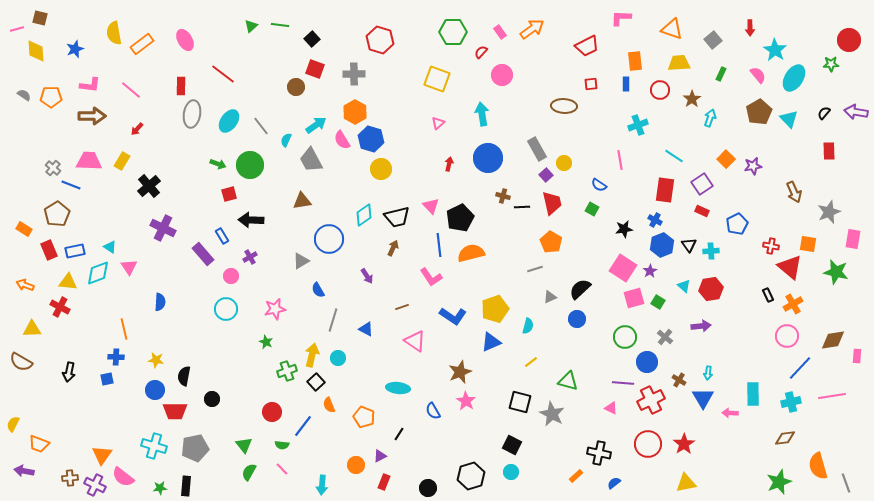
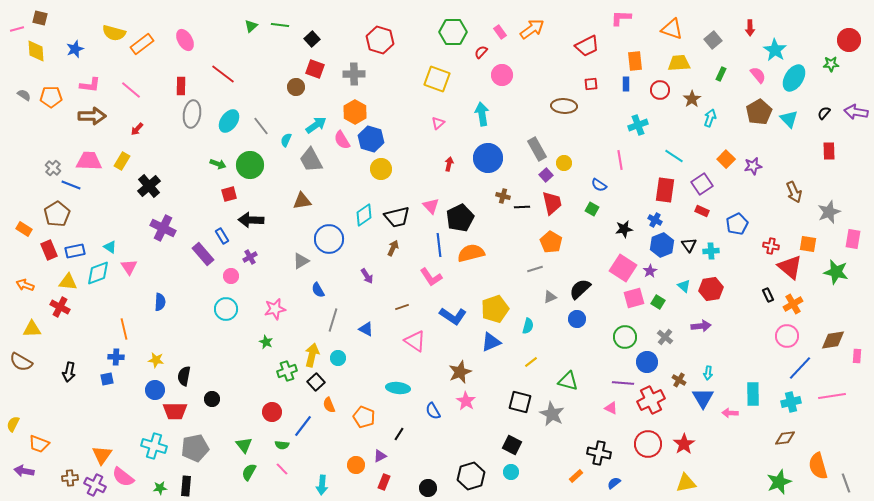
yellow semicircle at (114, 33): rotated 65 degrees counterclockwise
